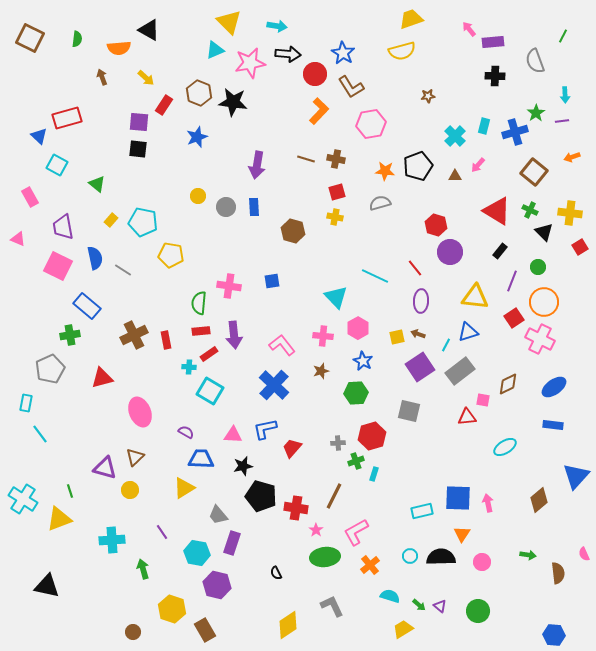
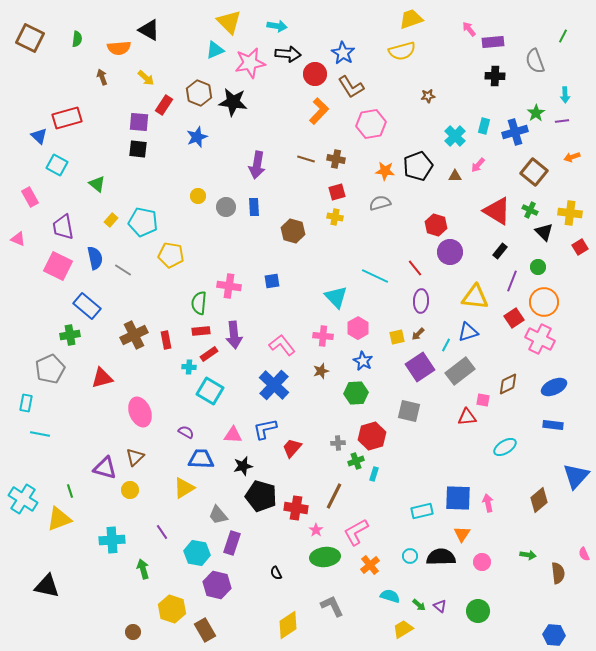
brown arrow at (418, 334): rotated 64 degrees counterclockwise
blue ellipse at (554, 387): rotated 10 degrees clockwise
cyan line at (40, 434): rotated 42 degrees counterclockwise
